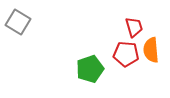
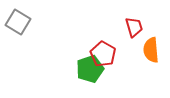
red pentagon: moved 23 px left; rotated 25 degrees clockwise
